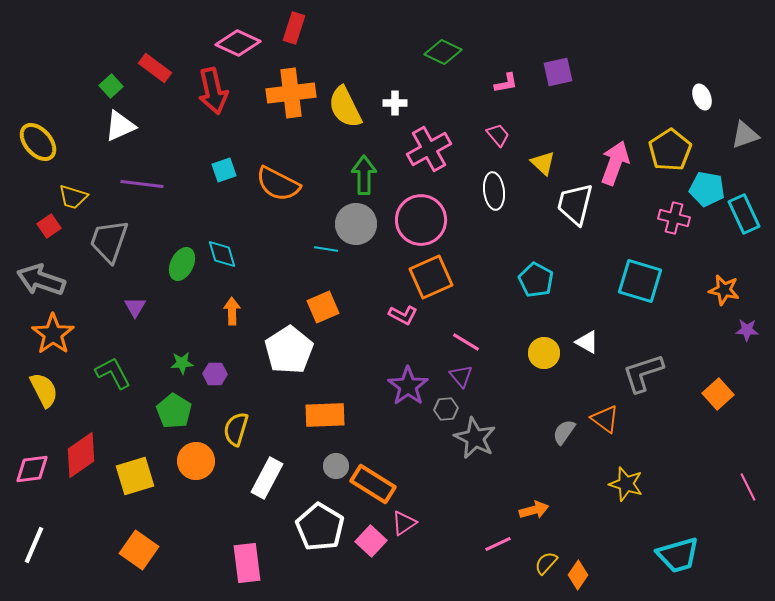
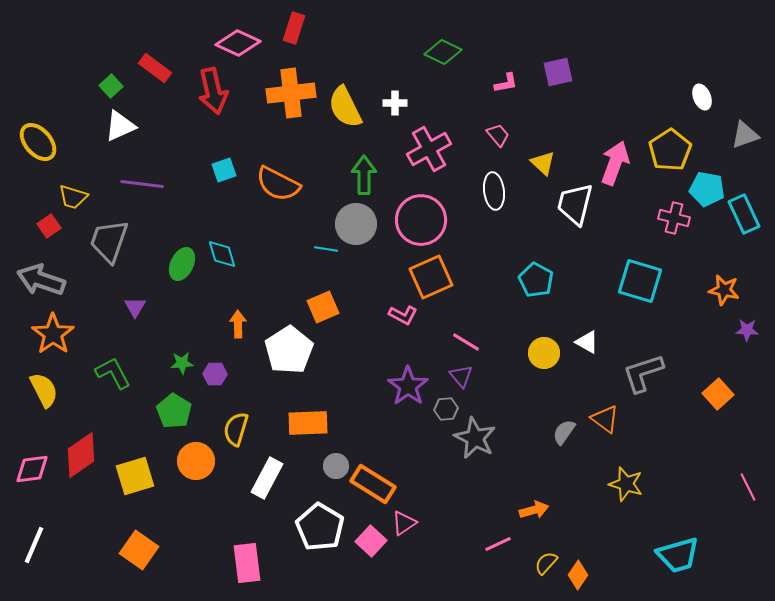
orange arrow at (232, 311): moved 6 px right, 13 px down
orange rectangle at (325, 415): moved 17 px left, 8 px down
